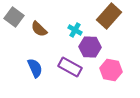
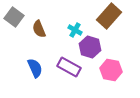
brown semicircle: rotated 24 degrees clockwise
purple hexagon: rotated 15 degrees clockwise
purple rectangle: moved 1 px left
